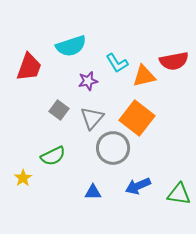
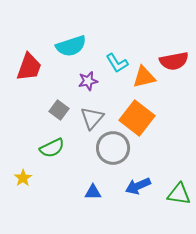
orange triangle: moved 1 px down
green semicircle: moved 1 px left, 8 px up
